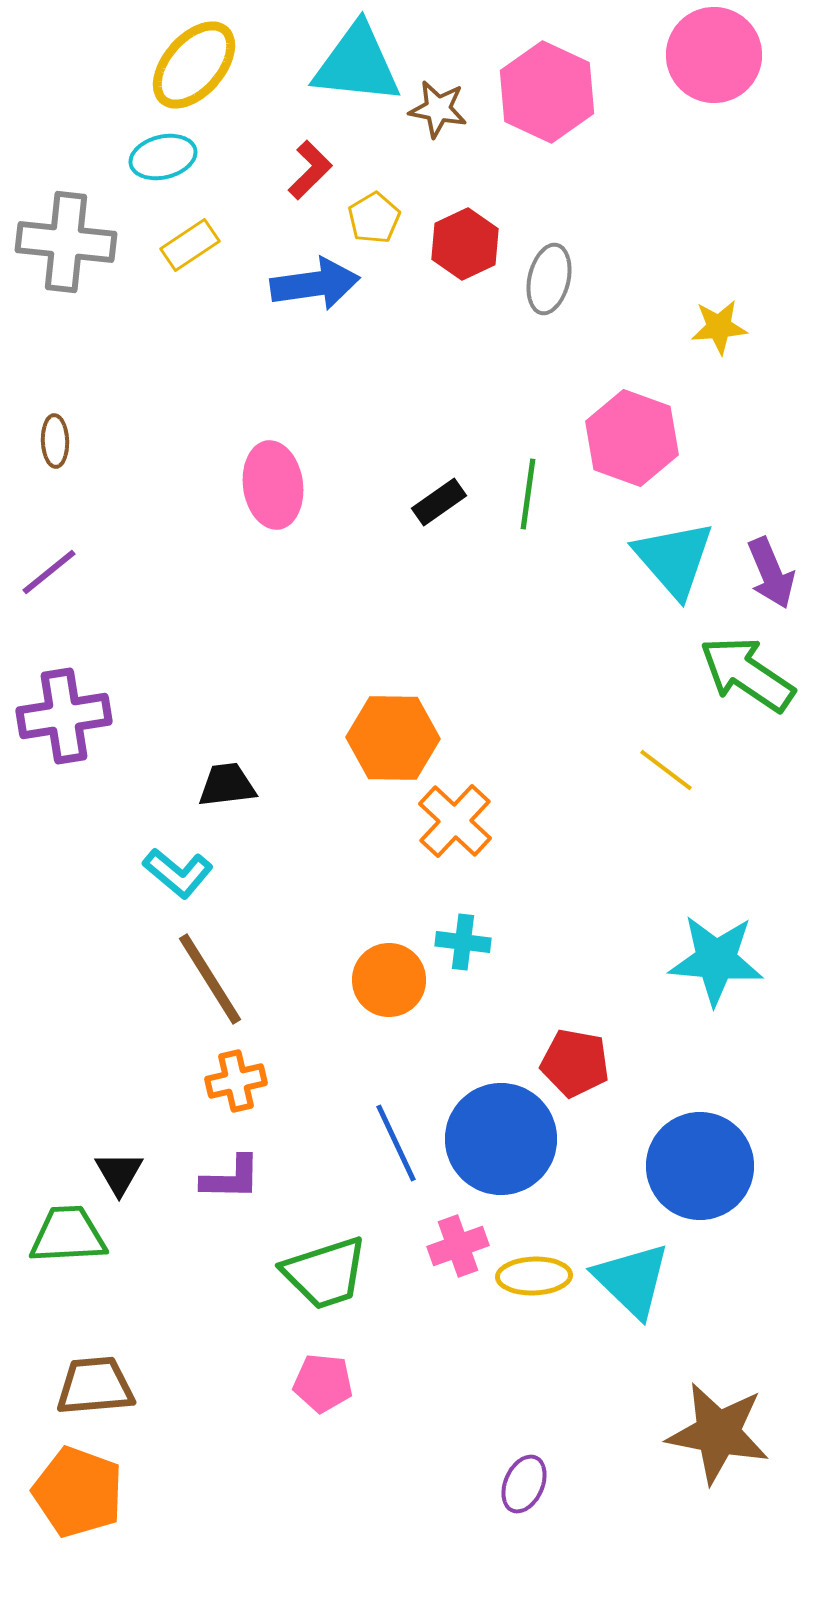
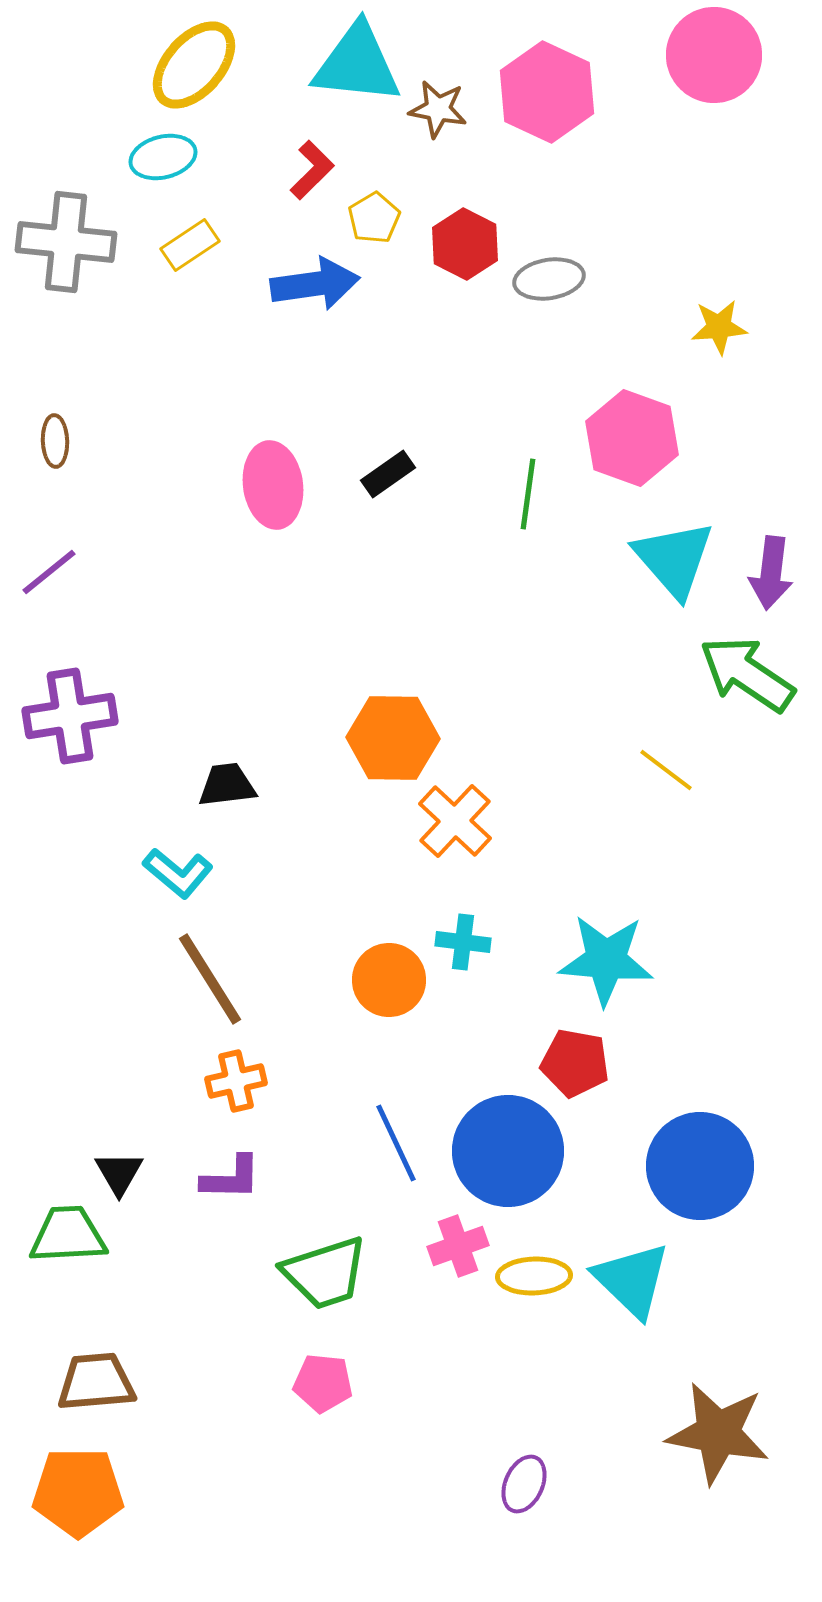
red L-shape at (310, 170): moved 2 px right
red hexagon at (465, 244): rotated 8 degrees counterclockwise
gray ellipse at (549, 279): rotated 68 degrees clockwise
black rectangle at (439, 502): moved 51 px left, 28 px up
purple arrow at (771, 573): rotated 30 degrees clockwise
purple cross at (64, 716): moved 6 px right
cyan star at (716, 960): moved 110 px left
blue circle at (501, 1139): moved 7 px right, 12 px down
brown trapezoid at (95, 1386): moved 1 px right, 4 px up
orange pentagon at (78, 1492): rotated 20 degrees counterclockwise
